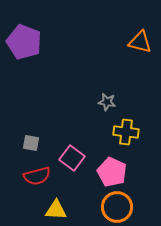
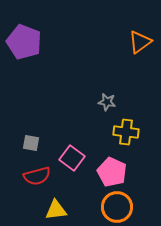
orange triangle: rotated 50 degrees counterclockwise
yellow triangle: rotated 10 degrees counterclockwise
